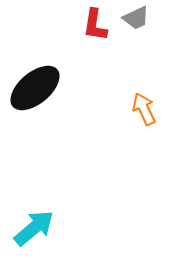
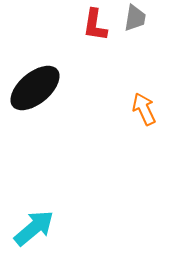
gray trapezoid: moved 1 px left; rotated 56 degrees counterclockwise
